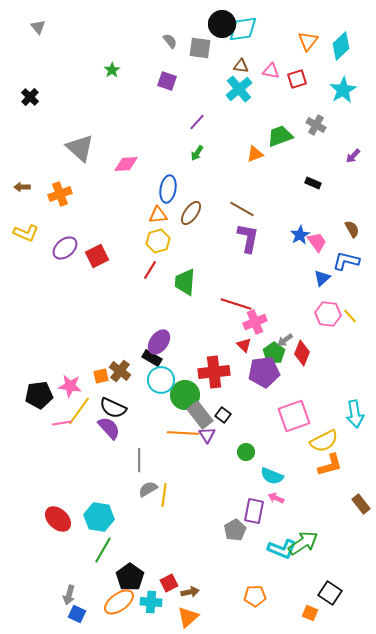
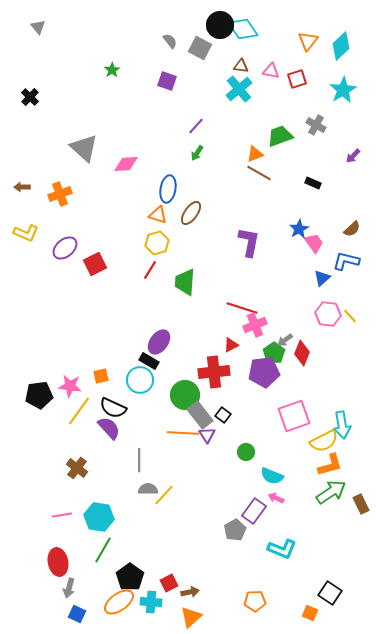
black circle at (222, 24): moved 2 px left, 1 px down
cyan diamond at (243, 29): rotated 64 degrees clockwise
gray square at (200, 48): rotated 20 degrees clockwise
purple line at (197, 122): moved 1 px left, 4 px down
gray triangle at (80, 148): moved 4 px right
brown line at (242, 209): moved 17 px right, 36 px up
orange triangle at (158, 215): rotated 24 degrees clockwise
brown semicircle at (352, 229): rotated 78 degrees clockwise
blue star at (300, 235): moved 1 px left, 6 px up
purple L-shape at (248, 238): moved 1 px right, 4 px down
yellow hexagon at (158, 241): moved 1 px left, 2 px down
pink trapezoid at (317, 242): moved 3 px left, 1 px down
red square at (97, 256): moved 2 px left, 8 px down
red line at (236, 304): moved 6 px right, 4 px down
pink cross at (255, 322): moved 3 px down
red triangle at (244, 345): moved 13 px left; rotated 49 degrees clockwise
black rectangle at (152, 358): moved 3 px left, 3 px down
brown cross at (120, 371): moved 43 px left, 97 px down
cyan circle at (161, 380): moved 21 px left
cyan arrow at (355, 414): moved 13 px left, 11 px down
pink line at (62, 423): moved 92 px down
gray semicircle at (148, 489): rotated 30 degrees clockwise
yellow line at (164, 495): rotated 35 degrees clockwise
brown rectangle at (361, 504): rotated 12 degrees clockwise
purple rectangle at (254, 511): rotated 25 degrees clockwise
red ellipse at (58, 519): moved 43 px down; rotated 36 degrees clockwise
green arrow at (303, 543): moved 28 px right, 51 px up
gray arrow at (69, 595): moved 7 px up
orange pentagon at (255, 596): moved 5 px down
orange triangle at (188, 617): moved 3 px right
